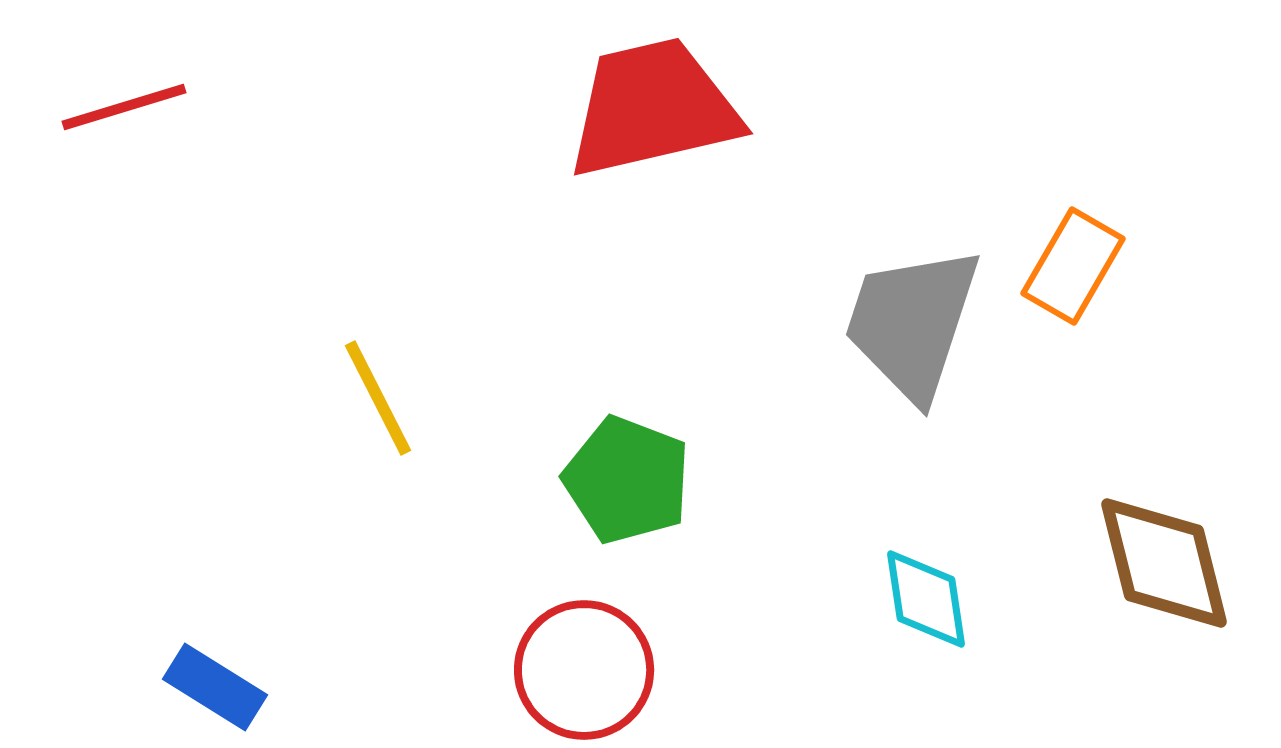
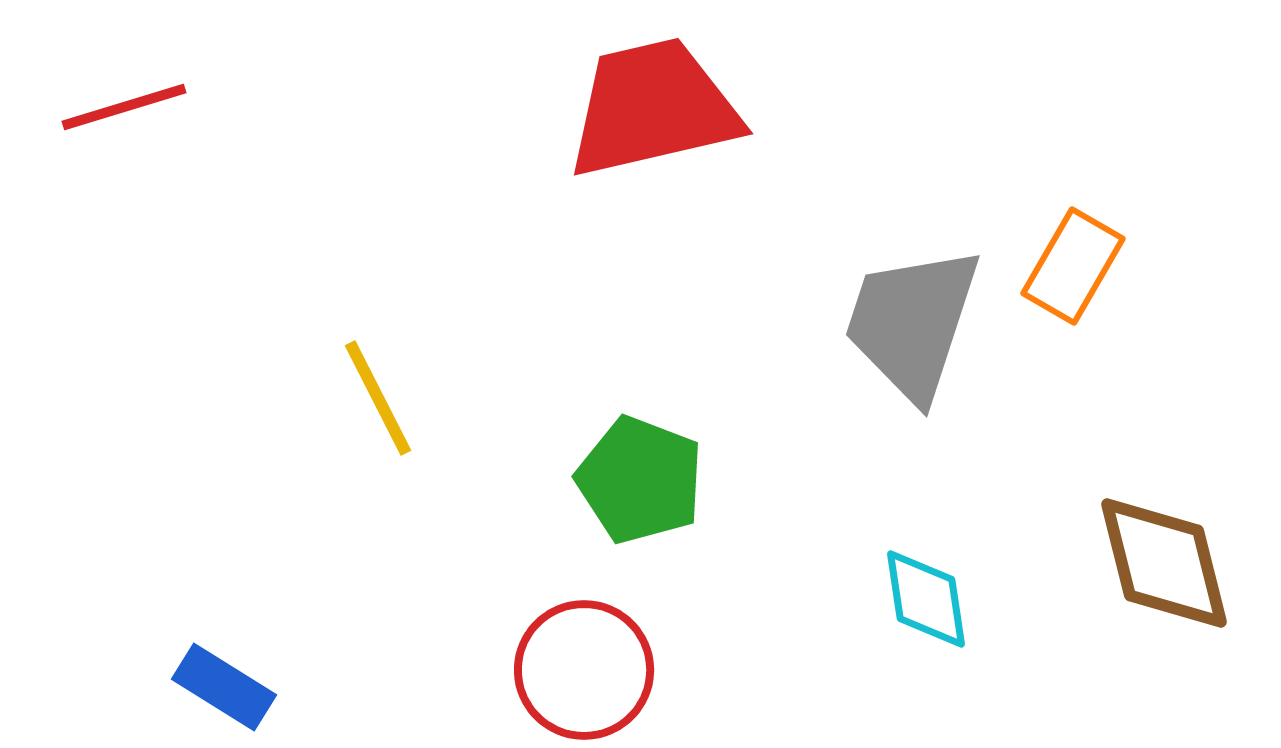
green pentagon: moved 13 px right
blue rectangle: moved 9 px right
